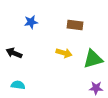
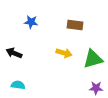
blue star: rotated 16 degrees clockwise
